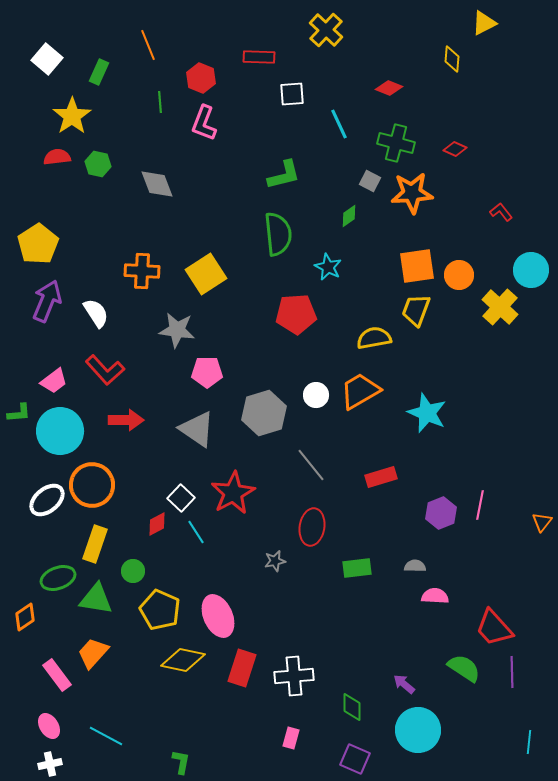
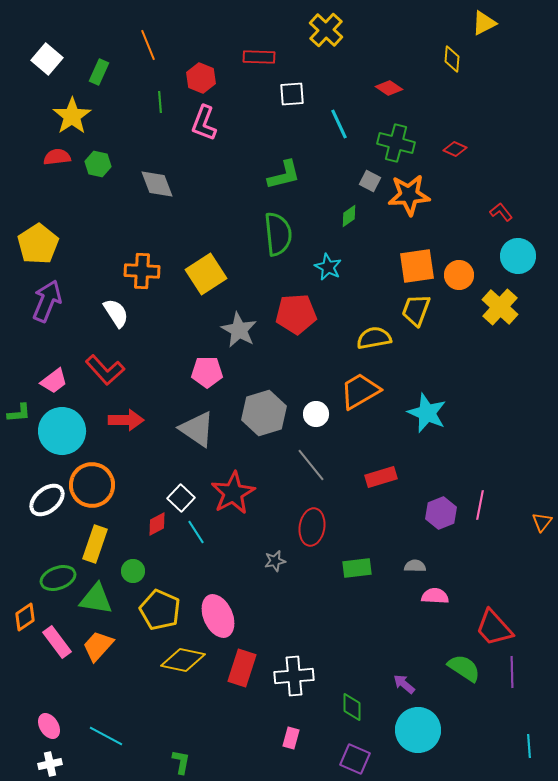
red diamond at (389, 88): rotated 12 degrees clockwise
orange star at (412, 193): moved 3 px left, 2 px down
cyan circle at (531, 270): moved 13 px left, 14 px up
white semicircle at (96, 313): moved 20 px right
gray star at (177, 330): moved 62 px right; rotated 21 degrees clockwise
white circle at (316, 395): moved 19 px down
cyan circle at (60, 431): moved 2 px right
orange trapezoid at (93, 653): moved 5 px right, 7 px up
pink rectangle at (57, 675): moved 33 px up
cyan line at (529, 742): moved 4 px down; rotated 10 degrees counterclockwise
